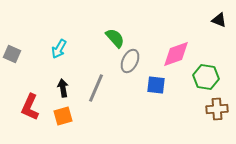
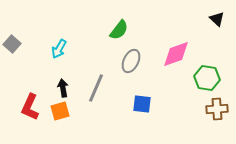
black triangle: moved 2 px left, 1 px up; rotated 21 degrees clockwise
green semicircle: moved 4 px right, 8 px up; rotated 80 degrees clockwise
gray square: moved 10 px up; rotated 18 degrees clockwise
gray ellipse: moved 1 px right
green hexagon: moved 1 px right, 1 px down
blue square: moved 14 px left, 19 px down
orange square: moved 3 px left, 5 px up
